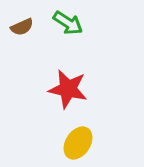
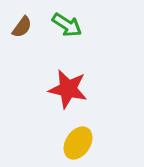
green arrow: moved 1 px left, 2 px down
brown semicircle: rotated 30 degrees counterclockwise
